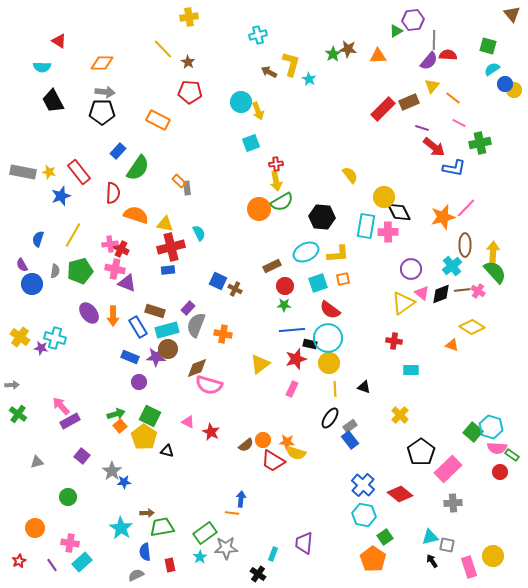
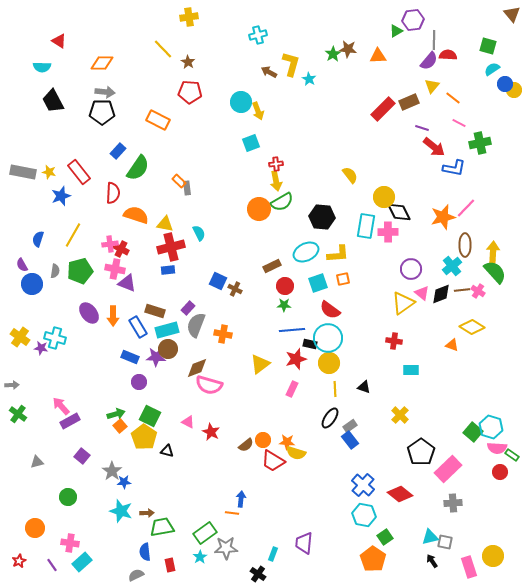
cyan star at (121, 528): moved 17 px up; rotated 15 degrees counterclockwise
gray square at (447, 545): moved 2 px left, 3 px up
